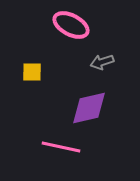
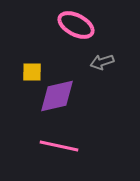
pink ellipse: moved 5 px right
purple diamond: moved 32 px left, 12 px up
pink line: moved 2 px left, 1 px up
